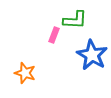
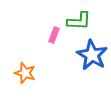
green L-shape: moved 4 px right, 1 px down
